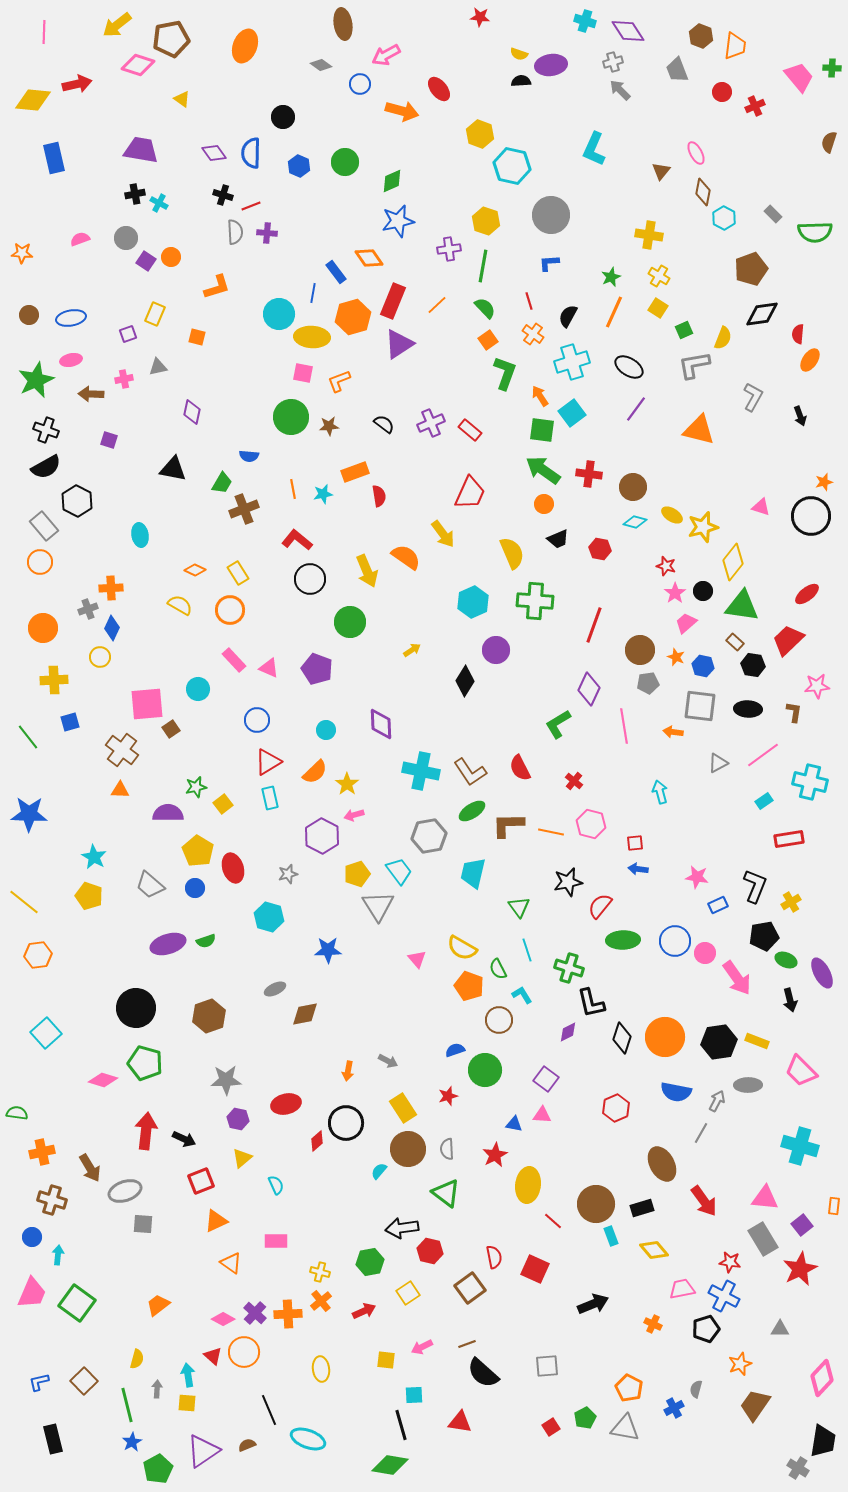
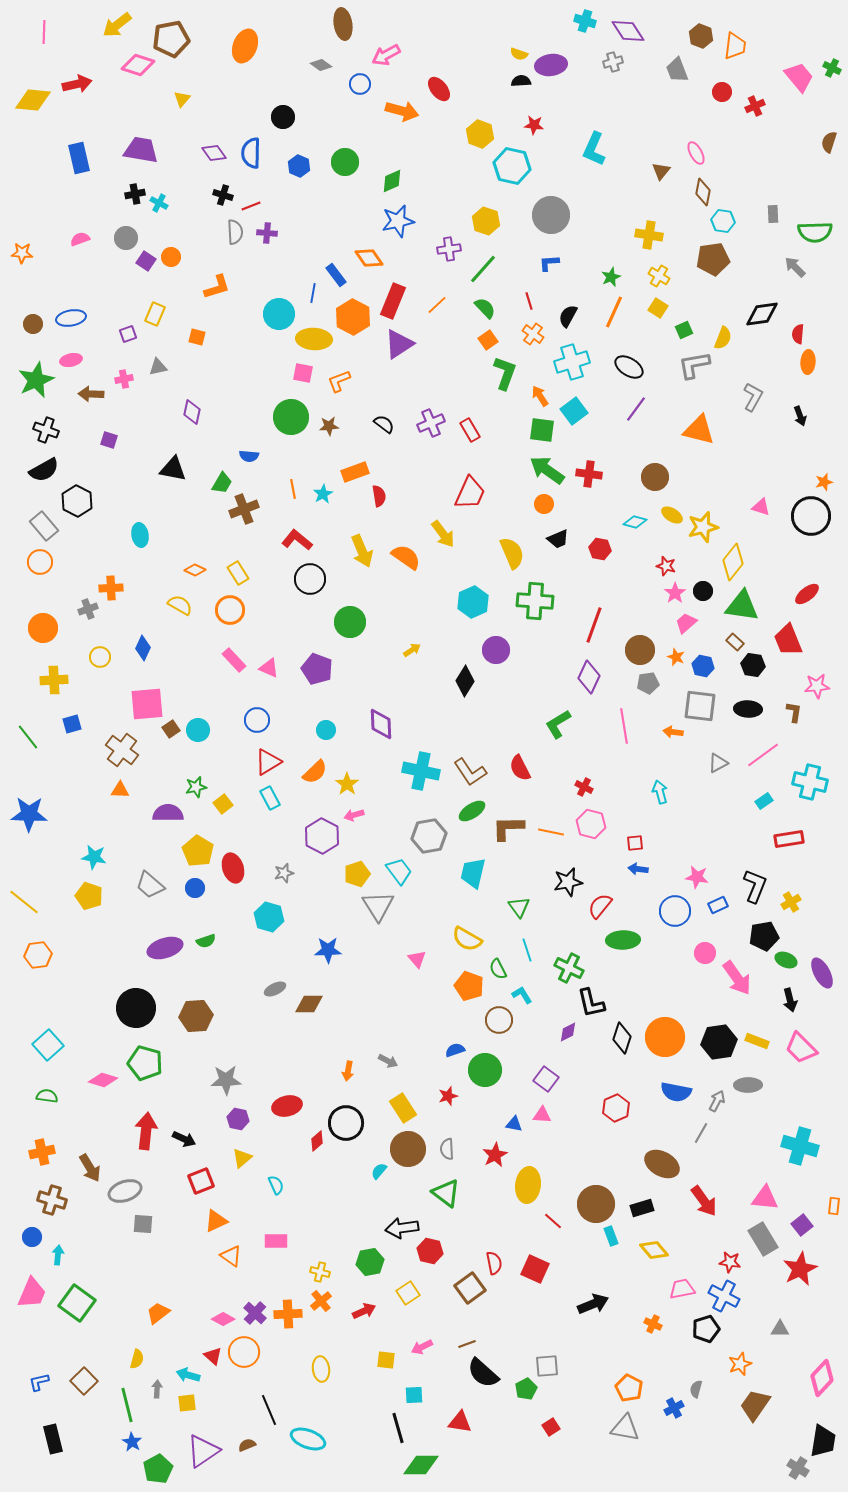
red star at (480, 17): moved 54 px right, 108 px down
green cross at (832, 68): rotated 24 degrees clockwise
gray arrow at (620, 90): moved 175 px right, 177 px down
yellow triangle at (182, 99): rotated 36 degrees clockwise
blue rectangle at (54, 158): moved 25 px right
gray rectangle at (773, 214): rotated 42 degrees clockwise
cyan hexagon at (724, 218): moved 1 px left, 3 px down; rotated 20 degrees counterclockwise
green line at (483, 266): moved 3 px down; rotated 32 degrees clockwise
brown pentagon at (751, 269): moved 38 px left, 10 px up; rotated 12 degrees clockwise
blue rectangle at (336, 272): moved 3 px down
brown circle at (29, 315): moved 4 px right, 9 px down
orange hexagon at (353, 317): rotated 16 degrees counterclockwise
yellow ellipse at (312, 337): moved 2 px right, 2 px down
orange ellipse at (810, 360): moved 2 px left, 2 px down; rotated 30 degrees counterclockwise
cyan square at (572, 413): moved 2 px right, 2 px up
red rectangle at (470, 430): rotated 20 degrees clockwise
black semicircle at (46, 467): moved 2 px left, 3 px down
green arrow at (543, 470): moved 4 px right
brown circle at (633, 487): moved 22 px right, 10 px up
cyan star at (323, 494): rotated 18 degrees counterclockwise
yellow arrow at (367, 571): moved 5 px left, 20 px up
blue diamond at (112, 628): moved 31 px right, 20 px down
red trapezoid at (788, 640): rotated 68 degrees counterclockwise
cyan circle at (198, 689): moved 41 px down
purple diamond at (589, 689): moved 12 px up
blue square at (70, 722): moved 2 px right, 2 px down
red cross at (574, 781): moved 10 px right, 6 px down; rotated 12 degrees counterclockwise
cyan rectangle at (270, 798): rotated 15 degrees counterclockwise
brown L-shape at (508, 825): moved 3 px down
cyan star at (94, 857): rotated 20 degrees counterclockwise
gray star at (288, 874): moved 4 px left, 1 px up
blue circle at (675, 941): moved 30 px up
purple ellipse at (168, 944): moved 3 px left, 4 px down
yellow semicircle at (462, 948): moved 5 px right, 9 px up
green cross at (569, 968): rotated 8 degrees clockwise
brown diamond at (305, 1014): moved 4 px right, 10 px up; rotated 12 degrees clockwise
brown hexagon at (209, 1016): moved 13 px left; rotated 16 degrees clockwise
cyan square at (46, 1033): moved 2 px right, 12 px down
pink trapezoid at (801, 1071): moved 23 px up
red ellipse at (286, 1104): moved 1 px right, 2 px down
green semicircle at (17, 1113): moved 30 px right, 17 px up
brown ellipse at (662, 1164): rotated 32 degrees counterclockwise
red semicircle at (494, 1257): moved 6 px down
orange triangle at (231, 1263): moved 7 px up
orange trapezoid at (158, 1305): moved 8 px down
cyan arrow at (188, 1375): rotated 65 degrees counterclockwise
yellow square at (187, 1403): rotated 12 degrees counterclockwise
green pentagon at (585, 1418): moved 59 px left, 29 px up
black line at (401, 1425): moved 3 px left, 3 px down
blue star at (132, 1442): rotated 12 degrees counterclockwise
green diamond at (390, 1465): moved 31 px right; rotated 9 degrees counterclockwise
